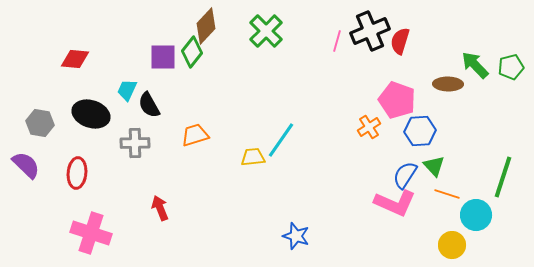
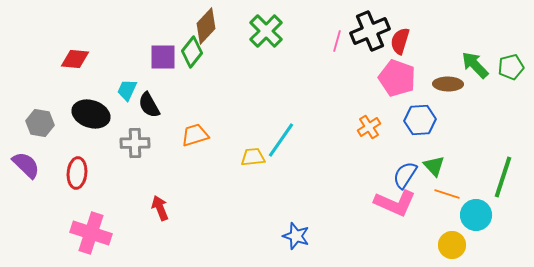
pink pentagon: moved 22 px up
blue hexagon: moved 11 px up
